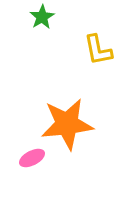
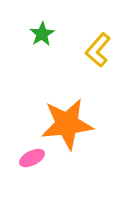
green star: moved 17 px down
yellow L-shape: rotated 52 degrees clockwise
